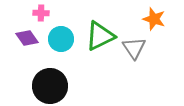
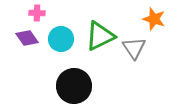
pink cross: moved 4 px left
black circle: moved 24 px right
